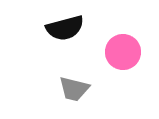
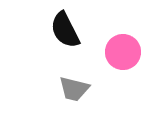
black semicircle: moved 2 px down; rotated 78 degrees clockwise
